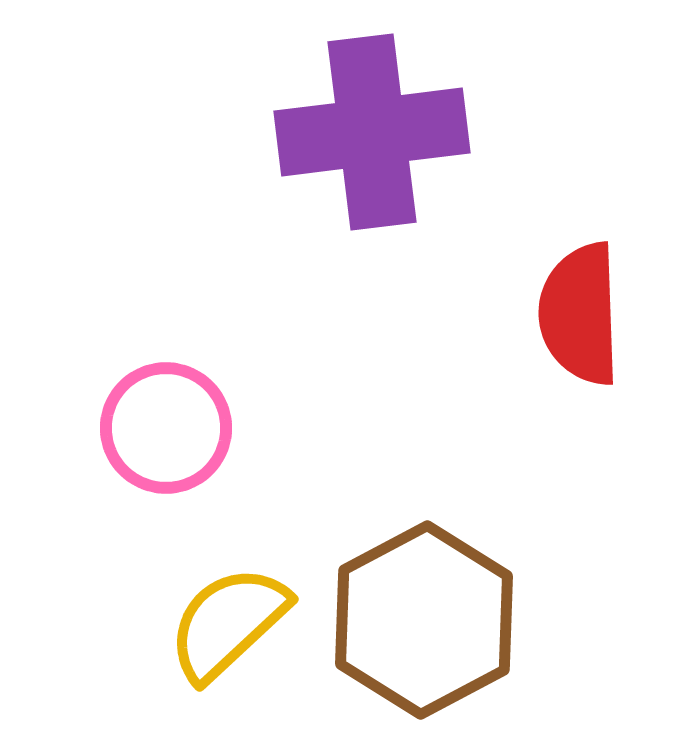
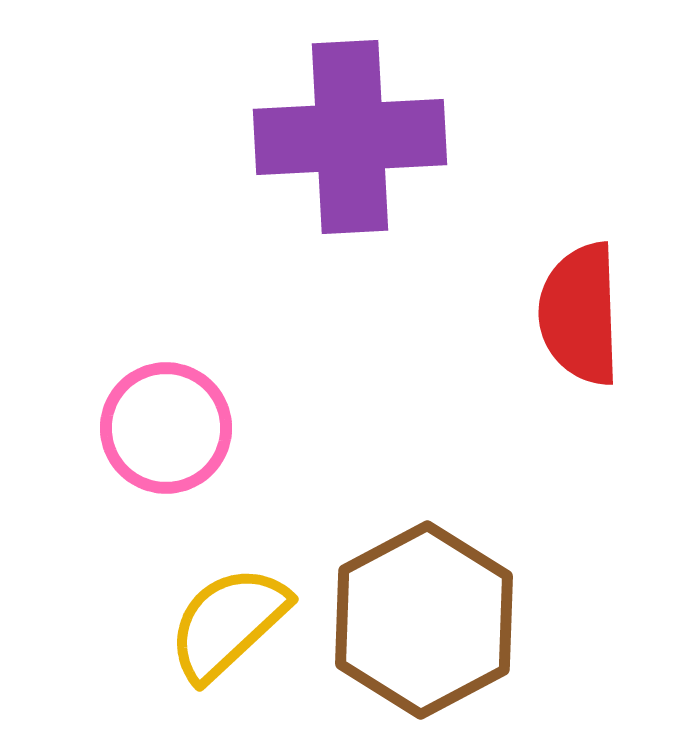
purple cross: moved 22 px left, 5 px down; rotated 4 degrees clockwise
